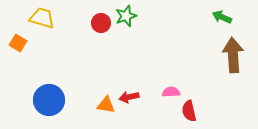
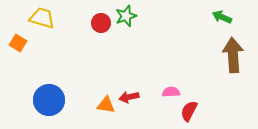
red semicircle: rotated 40 degrees clockwise
